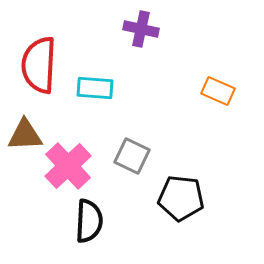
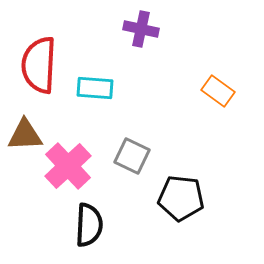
orange rectangle: rotated 12 degrees clockwise
black semicircle: moved 4 px down
